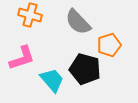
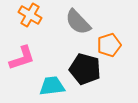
orange cross: rotated 15 degrees clockwise
cyan trapezoid: moved 6 px down; rotated 56 degrees counterclockwise
